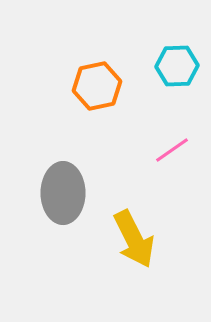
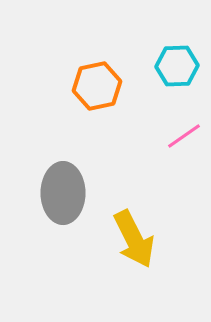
pink line: moved 12 px right, 14 px up
